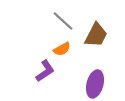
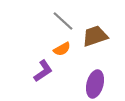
brown trapezoid: moved 1 px left, 1 px down; rotated 136 degrees counterclockwise
purple L-shape: moved 2 px left
